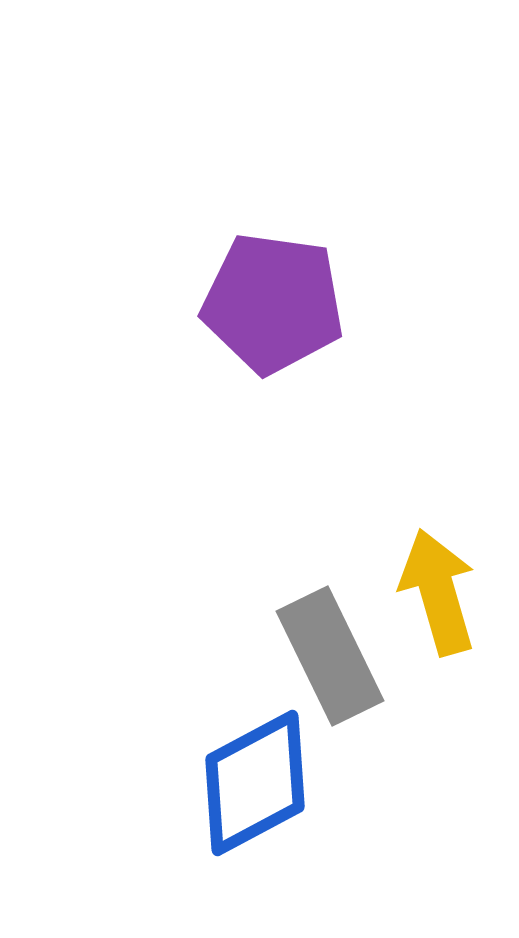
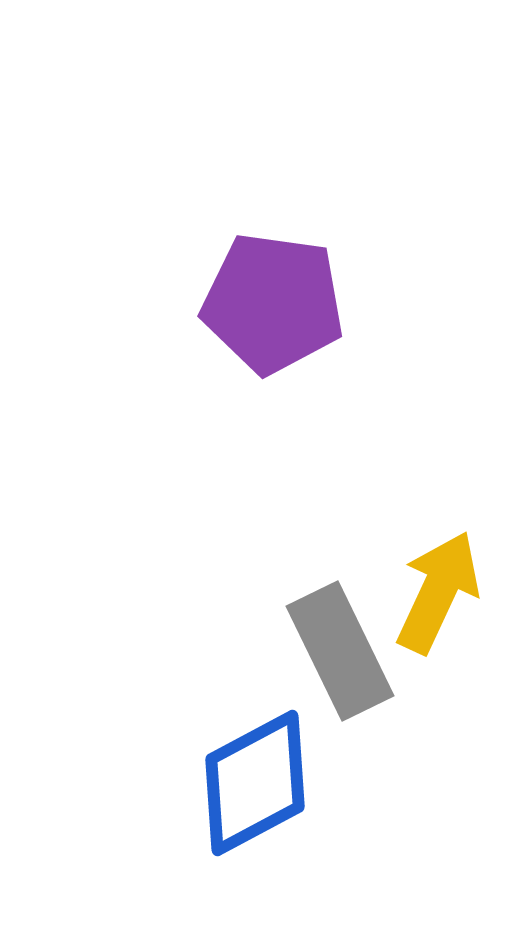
yellow arrow: rotated 41 degrees clockwise
gray rectangle: moved 10 px right, 5 px up
